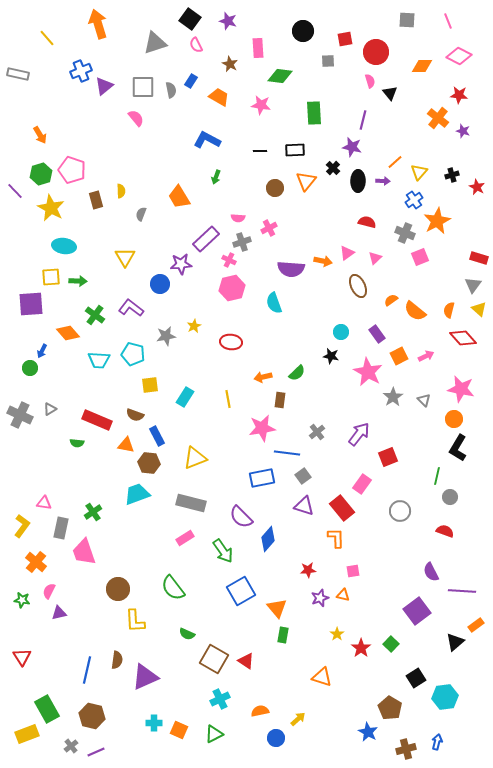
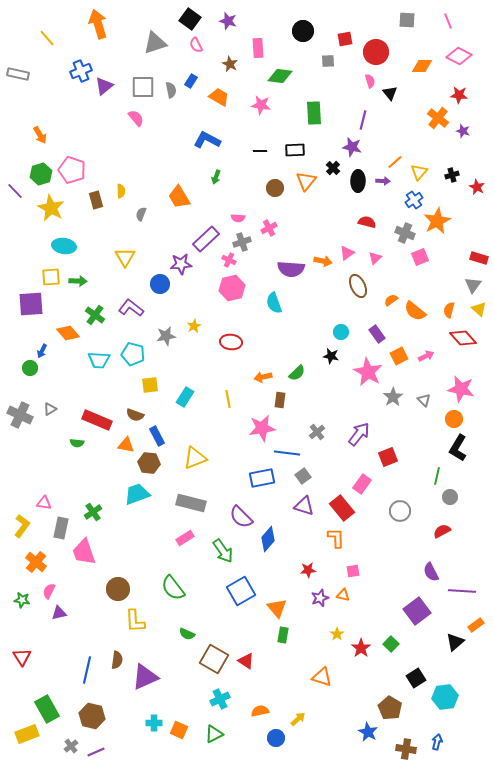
red semicircle at (445, 531): moved 3 px left; rotated 48 degrees counterclockwise
brown cross at (406, 749): rotated 24 degrees clockwise
